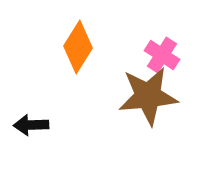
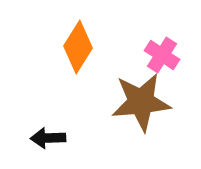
brown star: moved 7 px left, 6 px down
black arrow: moved 17 px right, 13 px down
